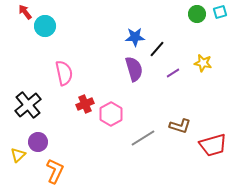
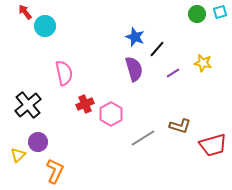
blue star: rotated 24 degrees clockwise
